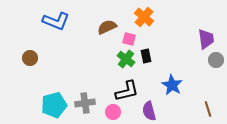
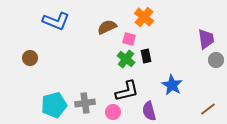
brown line: rotated 70 degrees clockwise
